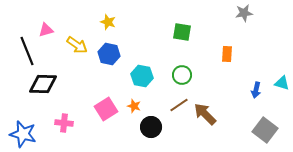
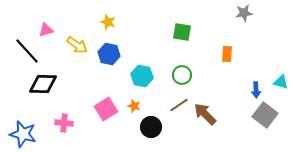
black line: rotated 20 degrees counterclockwise
cyan triangle: moved 1 px left, 1 px up
blue arrow: rotated 14 degrees counterclockwise
gray square: moved 15 px up
